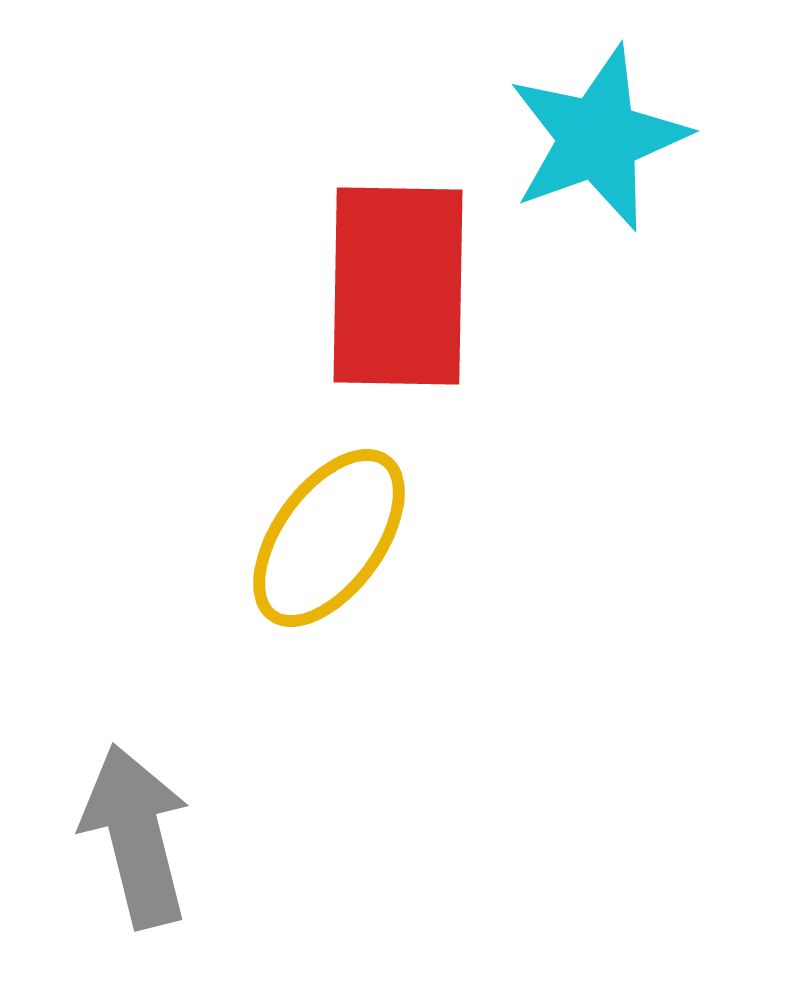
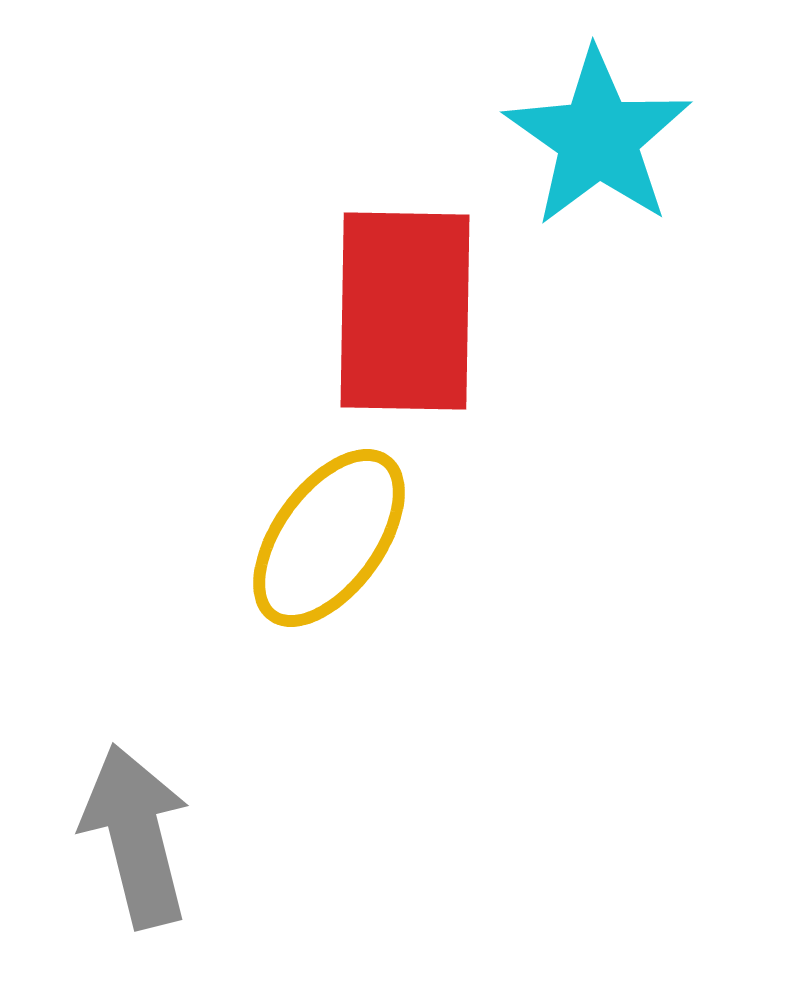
cyan star: rotated 17 degrees counterclockwise
red rectangle: moved 7 px right, 25 px down
